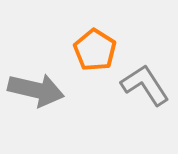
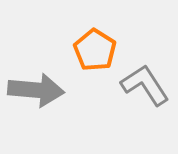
gray arrow: rotated 8 degrees counterclockwise
